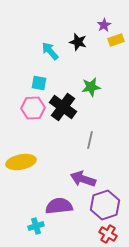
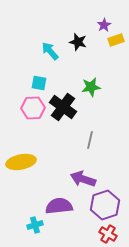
cyan cross: moved 1 px left, 1 px up
